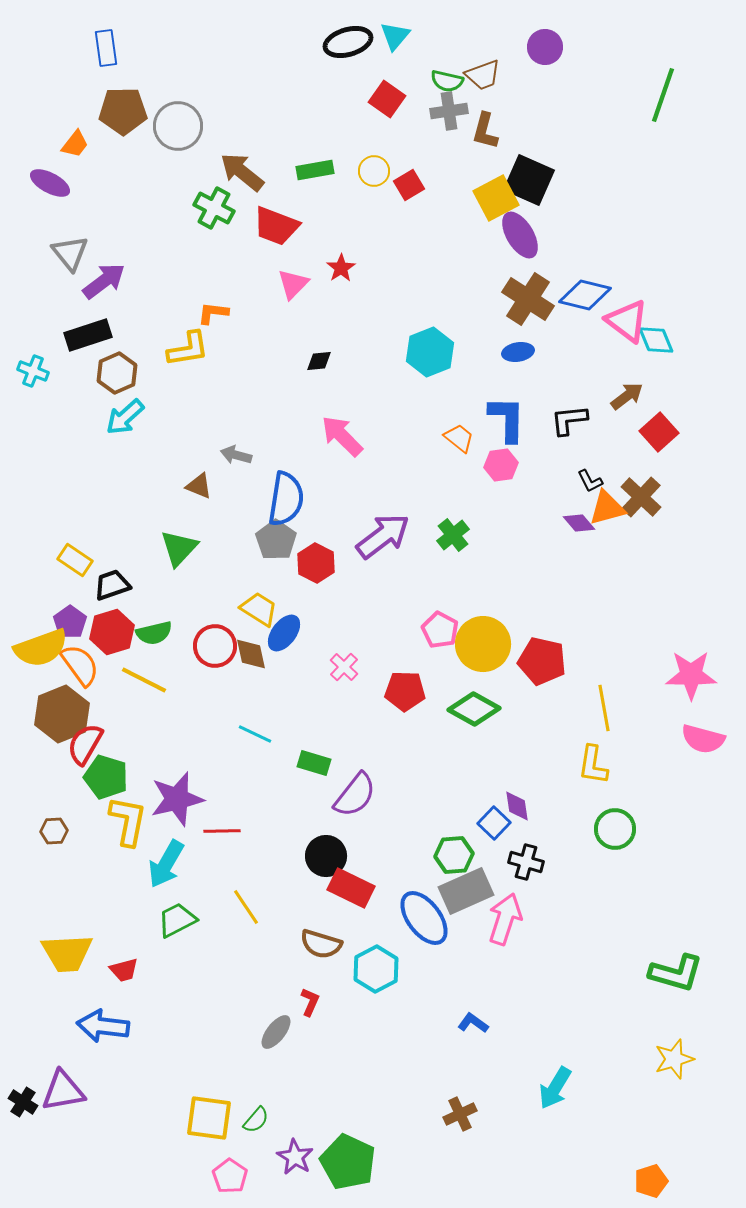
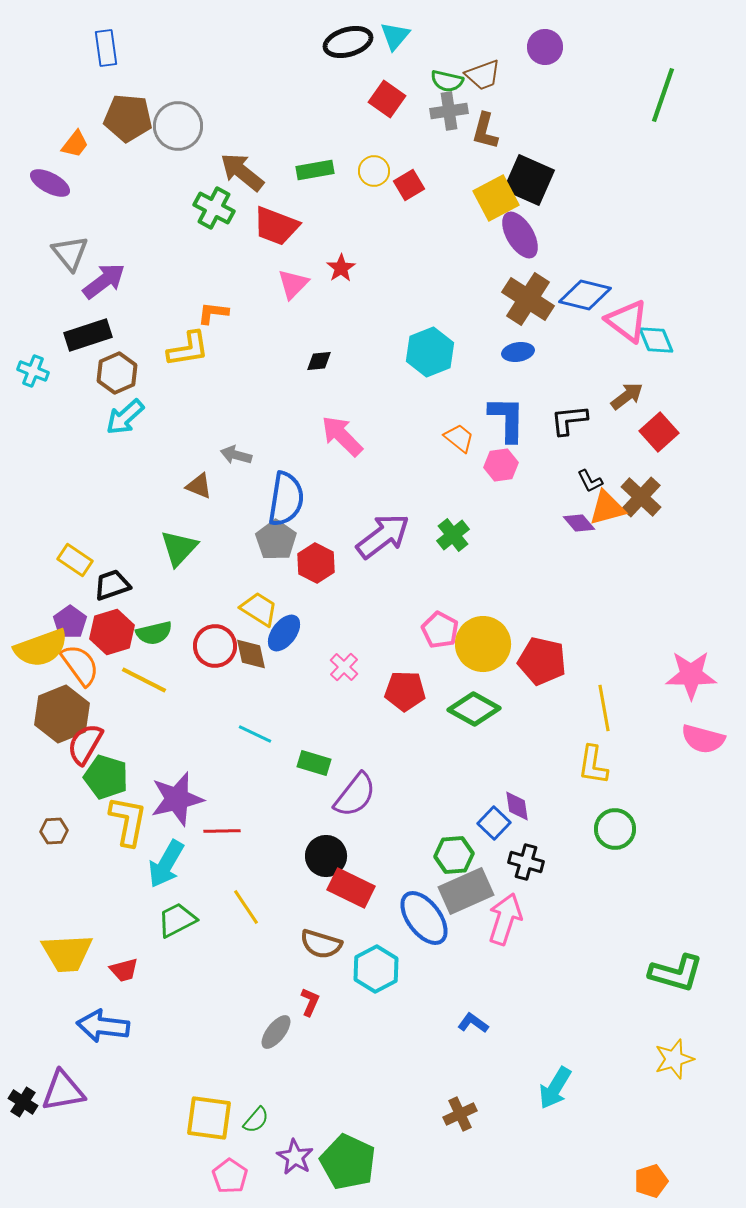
brown pentagon at (123, 111): moved 5 px right, 7 px down; rotated 6 degrees clockwise
